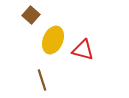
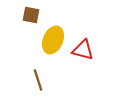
brown square: rotated 30 degrees counterclockwise
brown line: moved 4 px left
